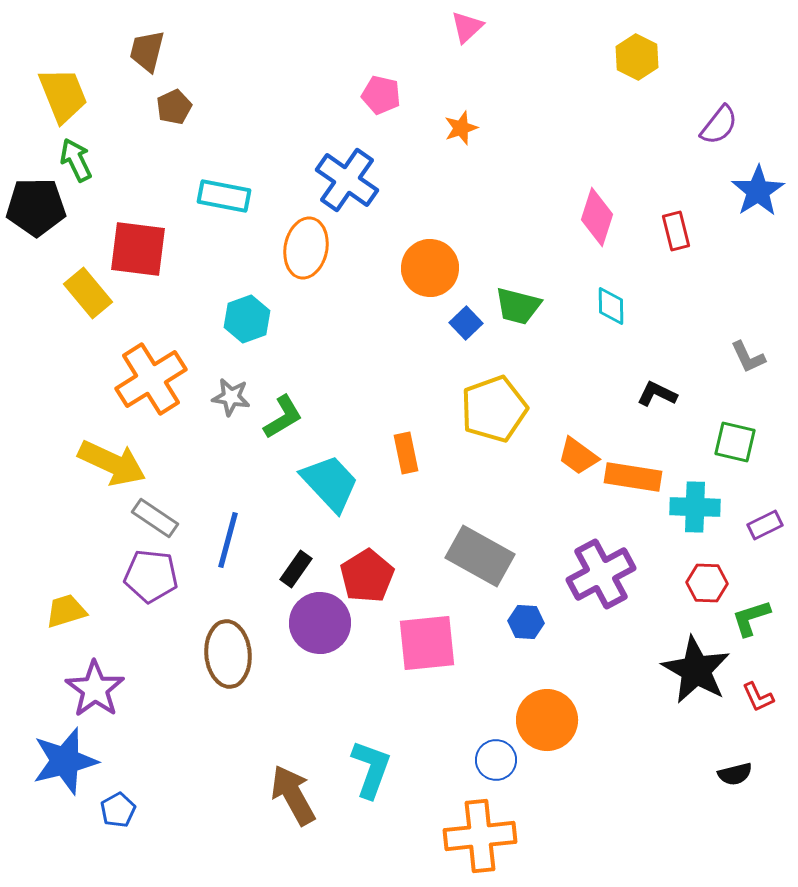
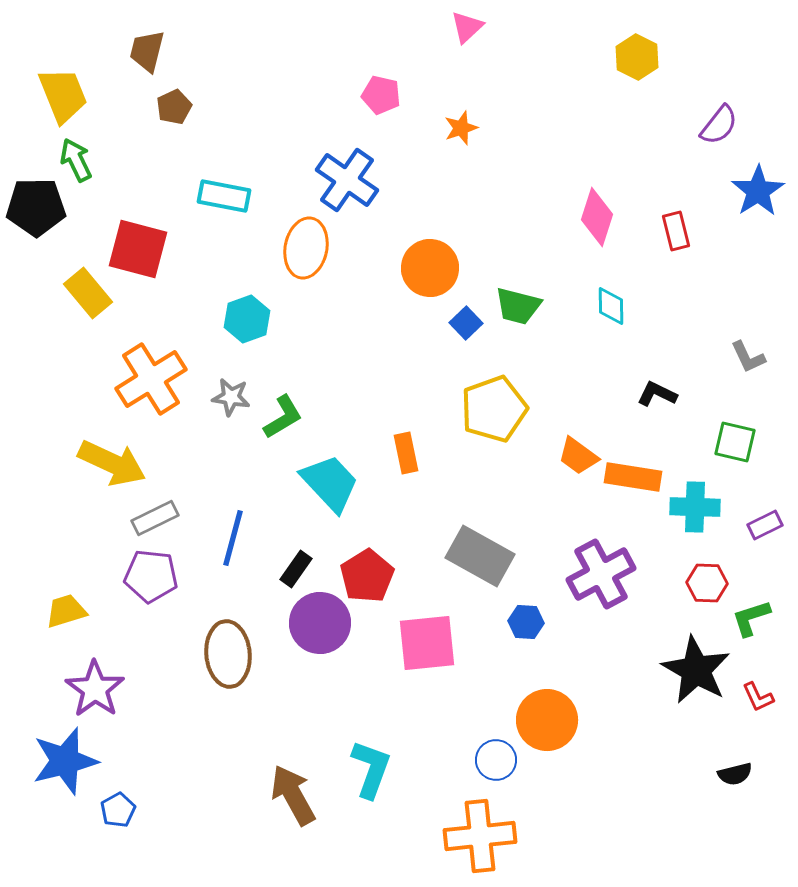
red square at (138, 249): rotated 8 degrees clockwise
gray rectangle at (155, 518): rotated 60 degrees counterclockwise
blue line at (228, 540): moved 5 px right, 2 px up
